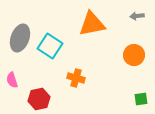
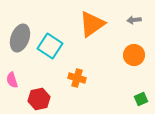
gray arrow: moved 3 px left, 4 px down
orange triangle: rotated 24 degrees counterclockwise
orange cross: moved 1 px right
green square: rotated 16 degrees counterclockwise
